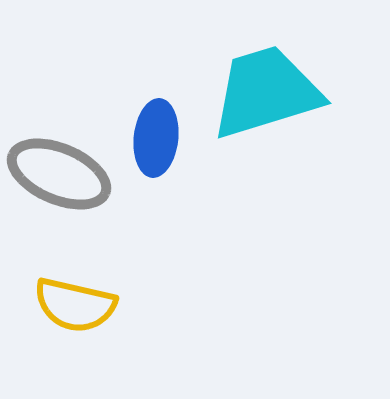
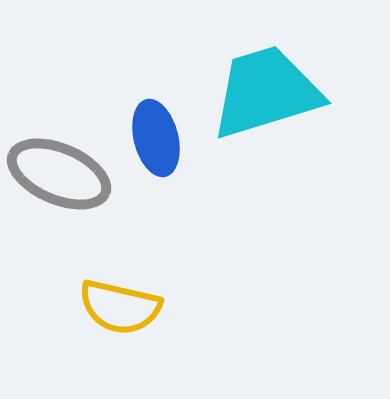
blue ellipse: rotated 20 degrees counterclockwise
yellow semicircle: moved 45 px right, 2 px down
